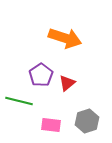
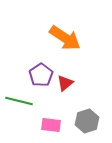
orange arrow: rotated 16 degrees clockwise
red triangle: moved 2 px left
